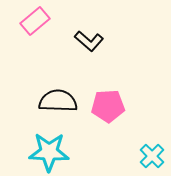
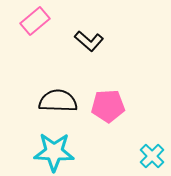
cyan star: moved 5 px right
